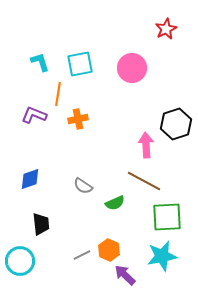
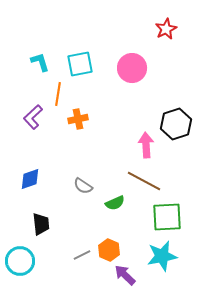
purple L-shape: moved 1 px left, 2 px down; rotated 65 degrees counterclockwise
